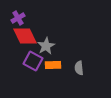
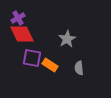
red diamond: moved 3 px left, 2 px up
gray star: moved 21 px right, 7 px up
purple square: moved 1 px left, 3 px up; rotated 18 degrees counterclockwise
orange rectangle: moved 3 px left; rotated 35 degrees clockwise
